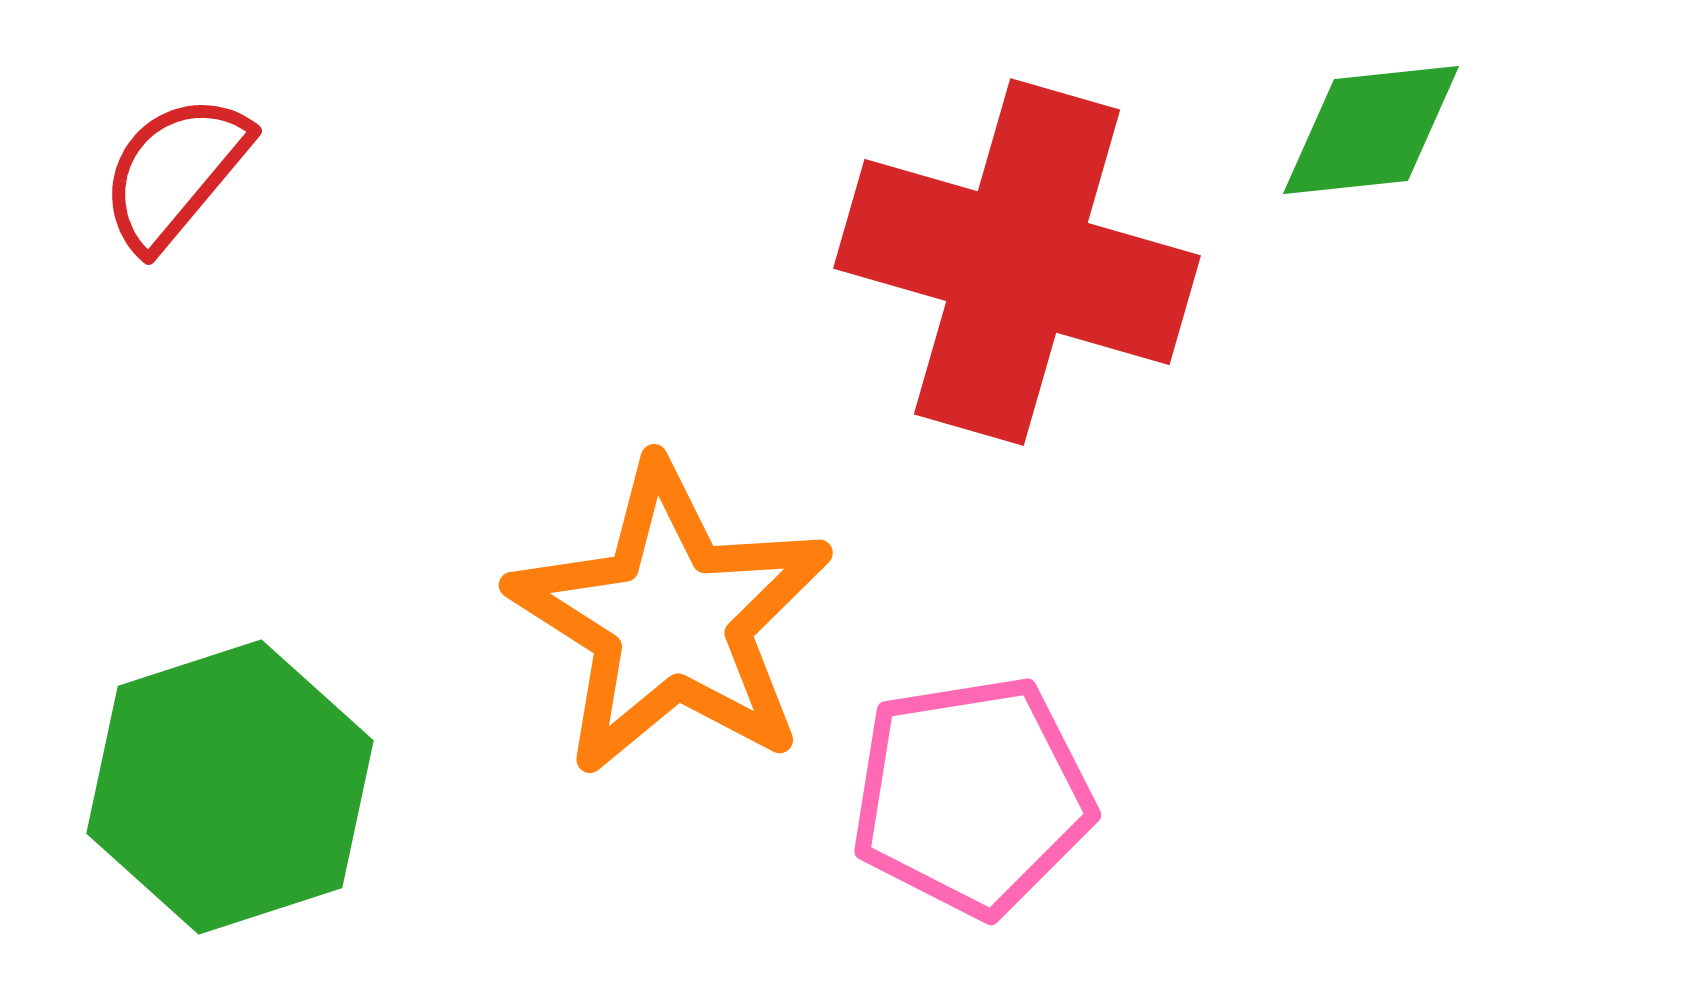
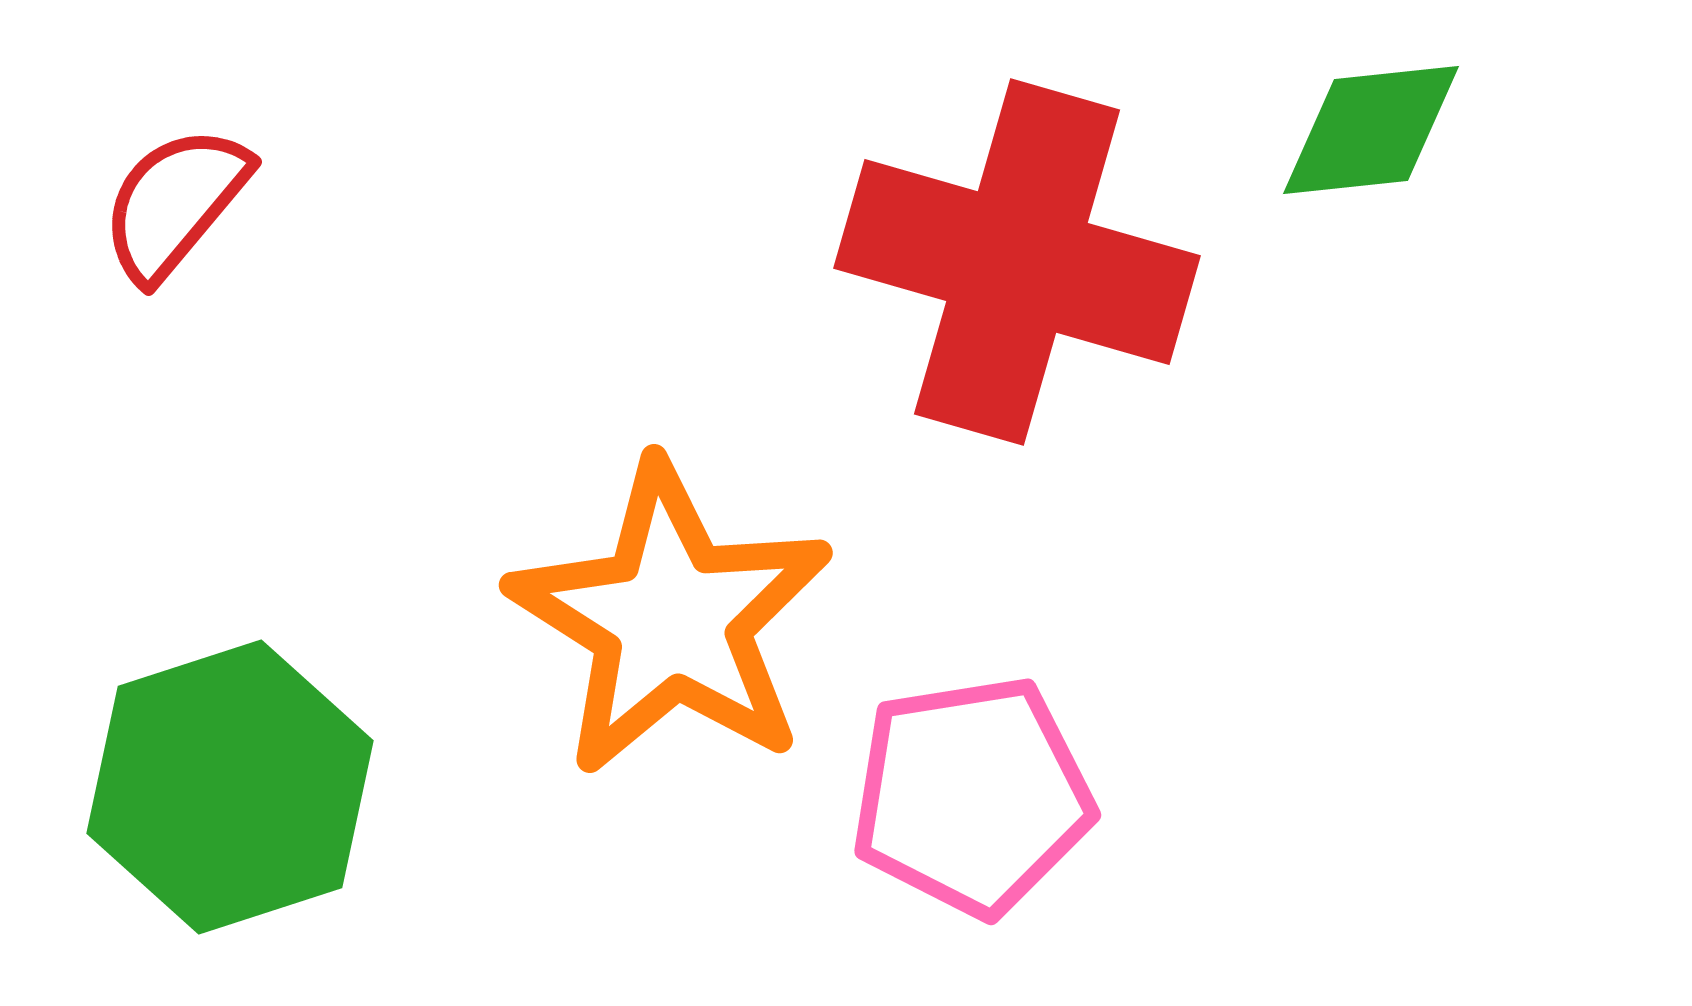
red semicircle: moved 31 px down
